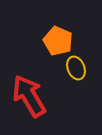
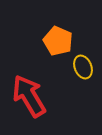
yellow ellipse: moved 7 px right, 1 px up
